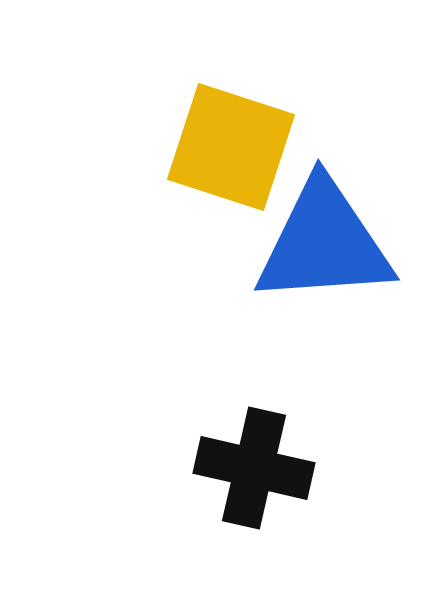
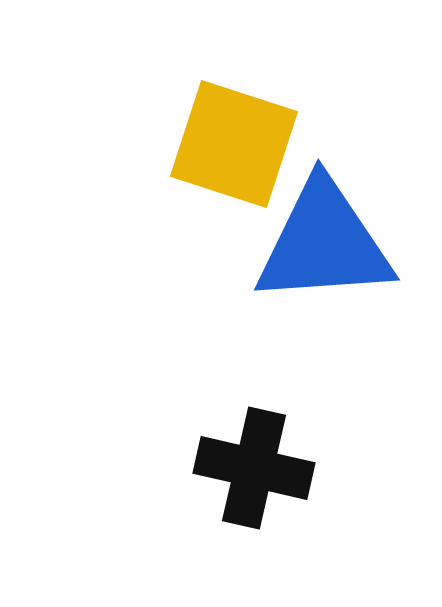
yellow square: moved 3 px right, 3 px up
